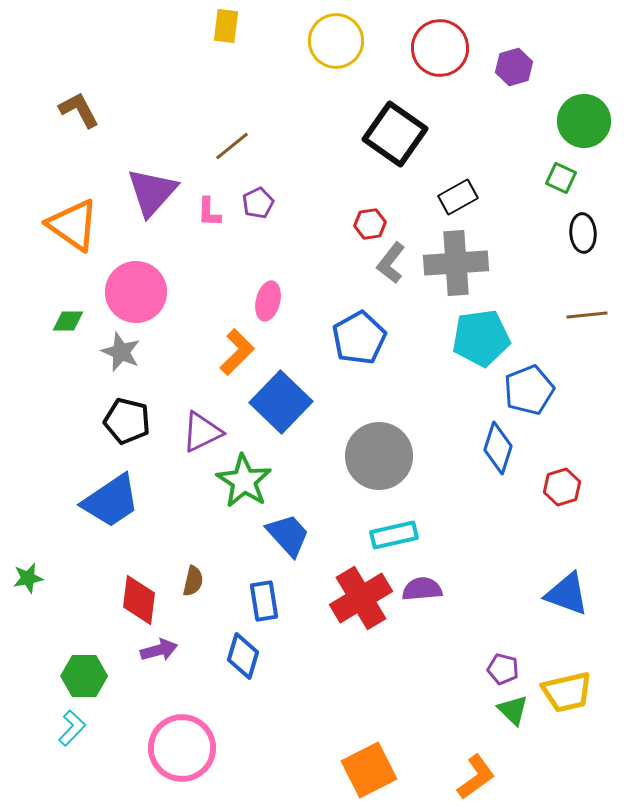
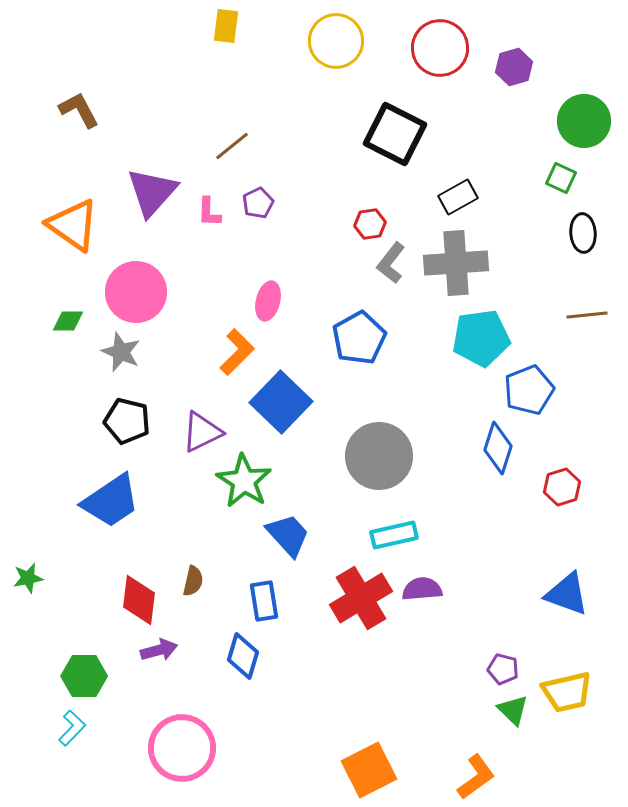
black square at (395, 134): rotated 8 degrees counterclockwise
